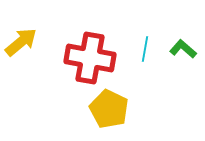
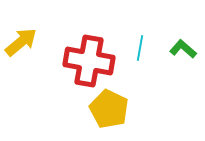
cyan line: moved 5 px left, 1 px up
red cross: moved 1 px left, 3 px down
